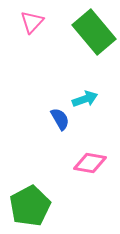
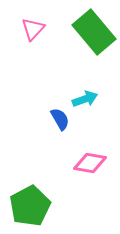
pink triangle: moved 1 px right, 7 px down
